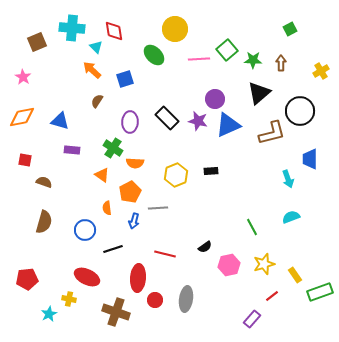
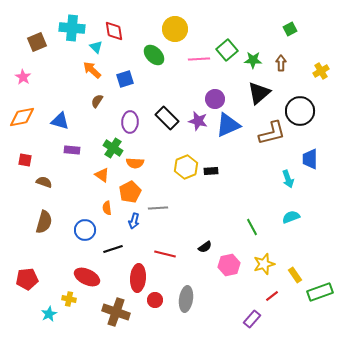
yellow hexagon at (176, 175): moved 10 px right, 8 px up
